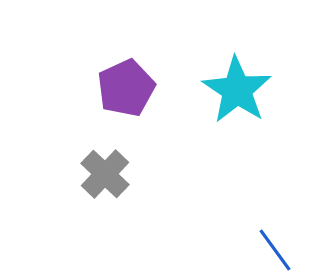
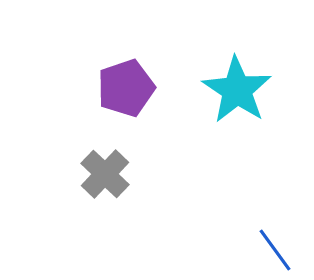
purple pentagon: rotated 6 degrees clockwise
